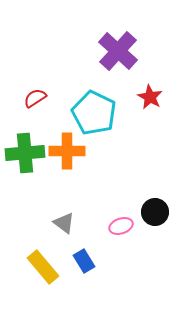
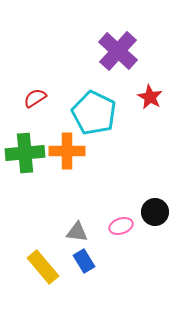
gray triangle: moved 13 px right, 9 px down; rotated 30 degrees counterclockwise
